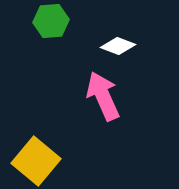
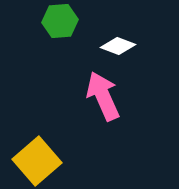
green hexagon: moved 9 px right
yellow square: moved 1 px right; rotated 9 degrees clockwise
